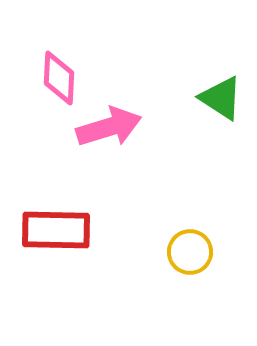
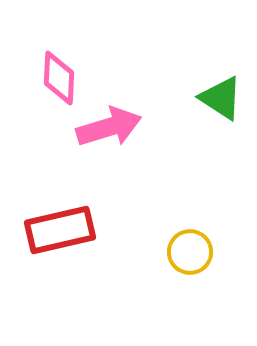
red rectangle: moved 4 px right; rotated 14 degrees counterclockwise
